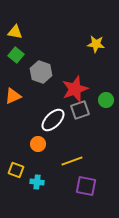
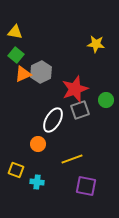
gray hexagon: rotated 15 degrees clockwise
orange triangle: moved 10 px right, 22 px up
white ellipse: rotated 15 degrees counterclockwise
yellow line: moved 2 px up
